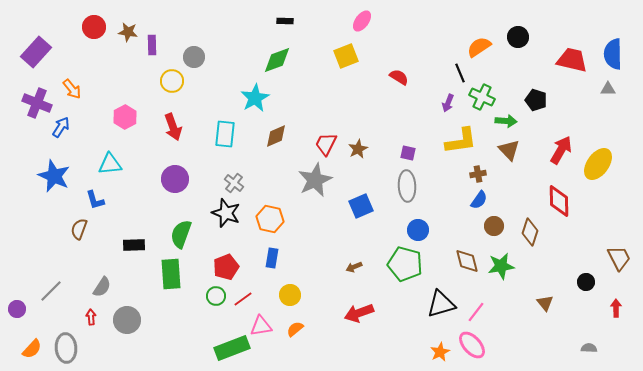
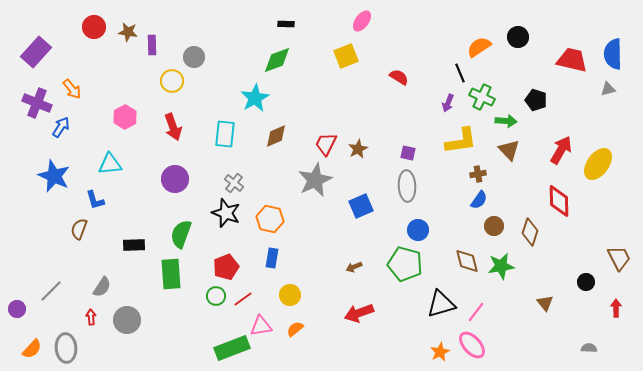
black rectangle at (285, 21): moved 1 px right, 3 px down
gray triangle at (608, 89): rotated 14 degrees counterclockwise
